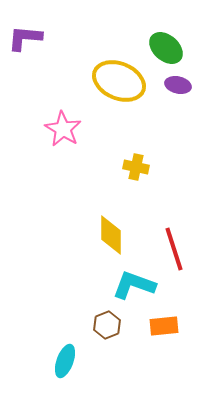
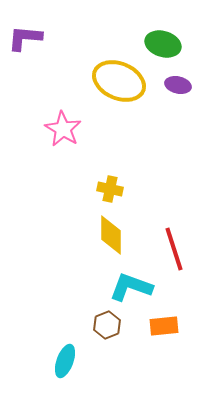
green ellipse: moved 3 px left, 4 px up; rotated 24 degrees counterclockwise
yellow cross: moved 26 px left, 22 px down
cyan L-shape: moved 3 px left, 2 px down
